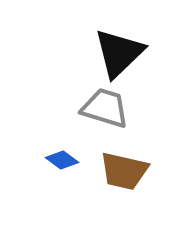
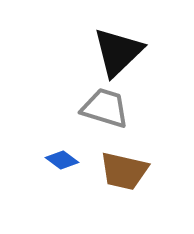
black triangle: moved 1 px left, 1 px up
